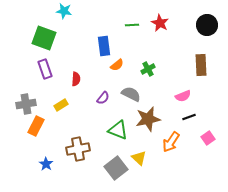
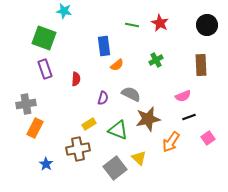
green line: rotated 16 degrees clockwise
green cross: moved 8 px right, 9 px up
purple semicircle: rotated 24 degrees counterclockwise
yellow rectangle: moved 28 px right, 19 px down
orange rectangle: moved 1 px left, 2 px down
gray square: moved 1 px left
